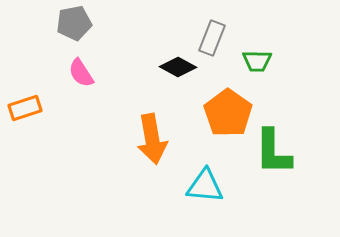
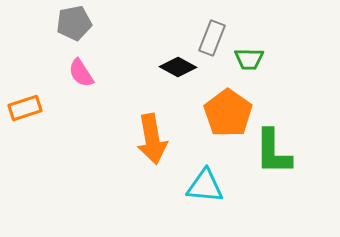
green trapezoid: moved 8 px left, 2 px up
